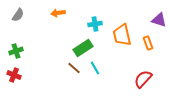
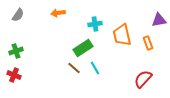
purple triangle: rotated 28 degrees counterclockwise
